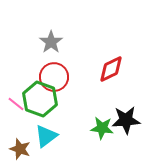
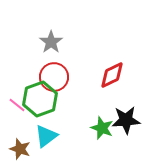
red diamond: moved 1 px right, 6 px down
green hexagon: rotated 20 degrees clockwise
pink line: moved 1 px right, 1 px down
green star: rotated 15 degrees clockwise
